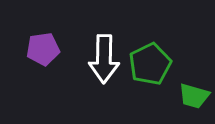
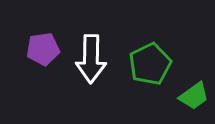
white arrow: moved 13 px left
green trapezoid: rotated 52 degrees counterclockwise
